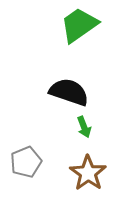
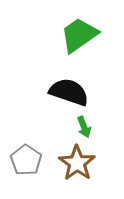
green trapezoid: moved 10 px down
gray pentagon: moved 2 px up; rotated 16 degrees counterclockwise
brown star: moved 11 px left, 10 px up
